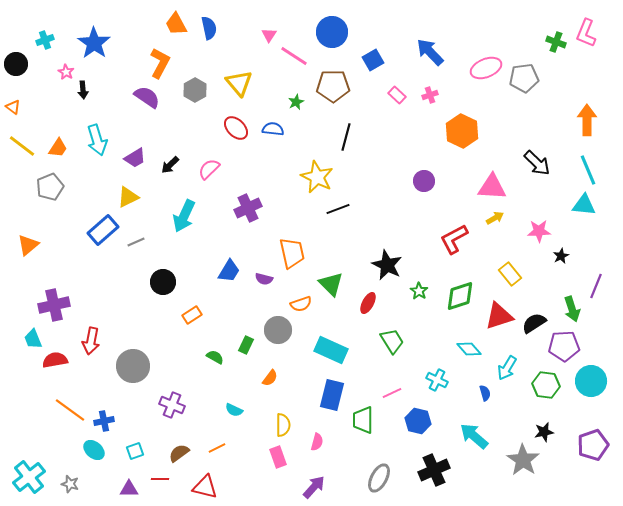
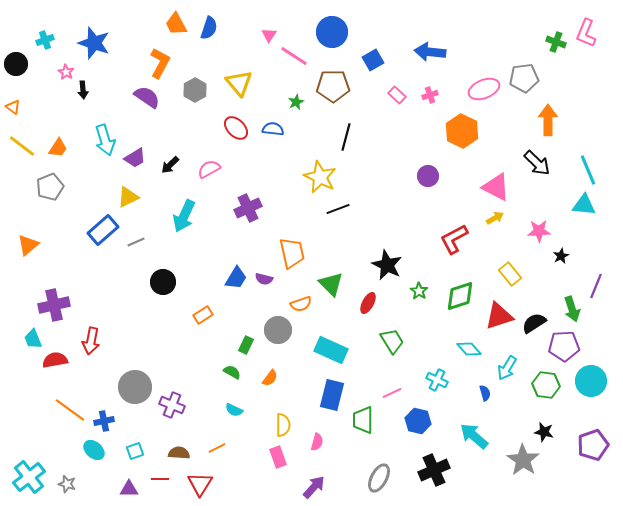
blue semicircle at (209, 28): rotated 30 degrees clockwise
blue star at (94, 43): rotated 16 degrees counterclockwise
blue arrow at (430, 52): rotated 40 degrees counterclockwise
pink ellipse at (486, 68): moved 2 px left, 21 px down
orange arrow at (587, 120): moved 39 px left
cyan arrow at (97, 140): moved 8 px right
pink semicircle at (209, 169): rotated 15 degrees clockwise
yellow star at (317, 177): moved 3 px right
purple circle at (424, 181): moved 4 px right, 5 px up
pink triangle at (492, 187): moved 4 px right; rotated 24 degrees clockwise
blue trapezoid at (229, 271): moved 7 px right, 7 px down
orange rectangle at (192, 315): moved 11 px right
green semicircle at (215, 357): moved 17 px right, 15 px down
gray circle at (133, 366): moved 2 px right, 21 px down
black star at (544, 432): rotated 24 degrees clockwise
brown semicircle at (179, 453): rotated 40 degrees clockwise
gray star at (70, 484): moved 3 px left
red triangle at (205, 487): moved 5 px left, 3 px up; rotated 48 degrees clockwise
